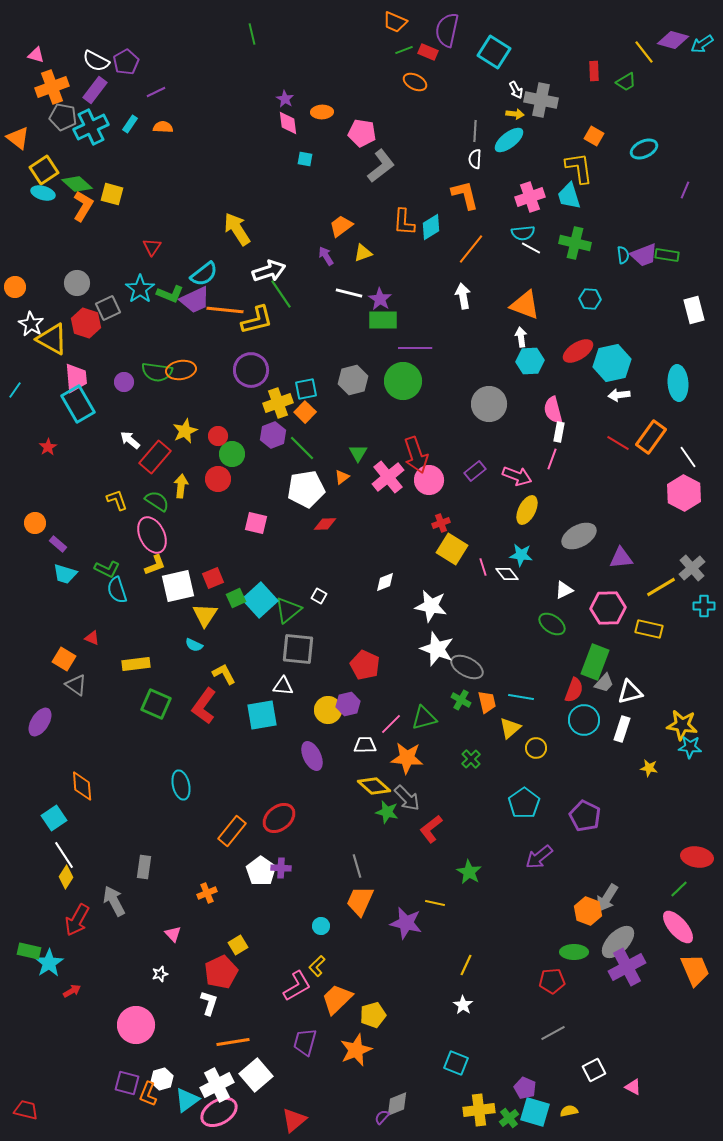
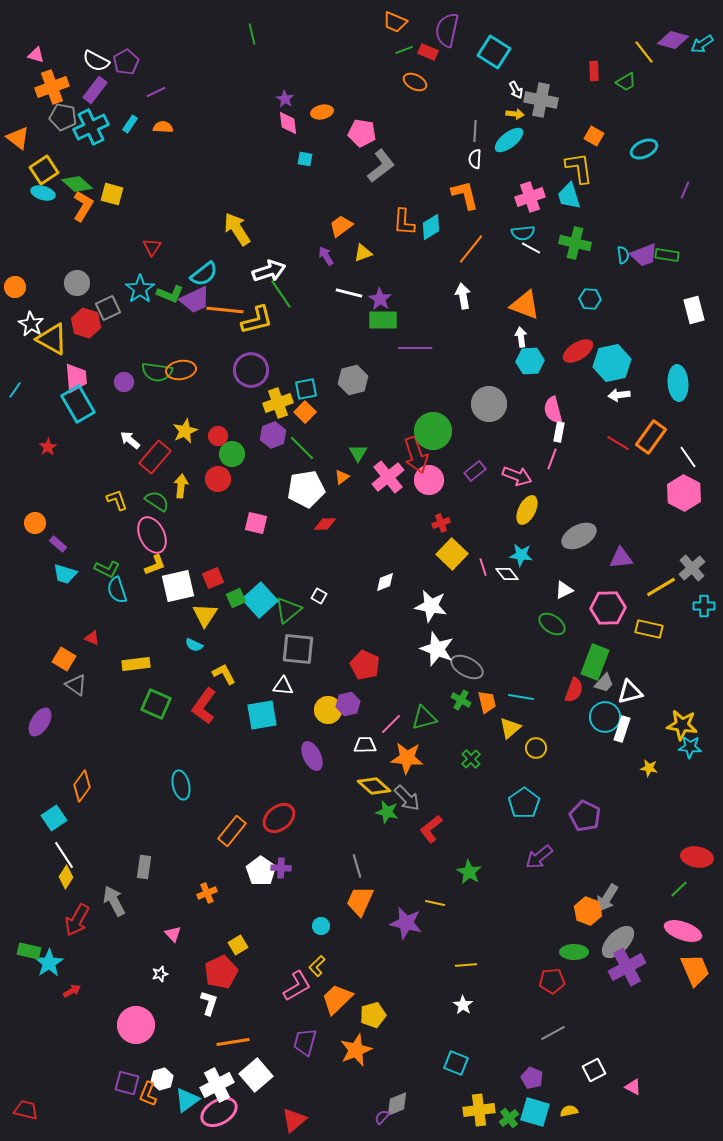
orange ellipse at (322, 112): rotated 10 degrees counterclockwise
green circle at (403, 381): moved 30 px right, 50 px down
yellow square at (452, 549): moved 5 px down; rotated 12 degrees clockwise
cyan circle at (584, 720): moved 21 px right, 3 px up
orange diamond at (82, 786): rotated 40 degrees clockwise
pink ellipse at (678, 927): moved 5 px right, 4 px down; rotated 30 degrees counterclockwise
yellow line at (466, 965): rotated 60 degrees clockwise
purple pentagon at (525, 1088): moved 7 px right, 10 px up
